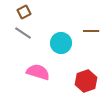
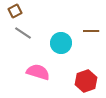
brown square: moved 9 px left, 1 px up
